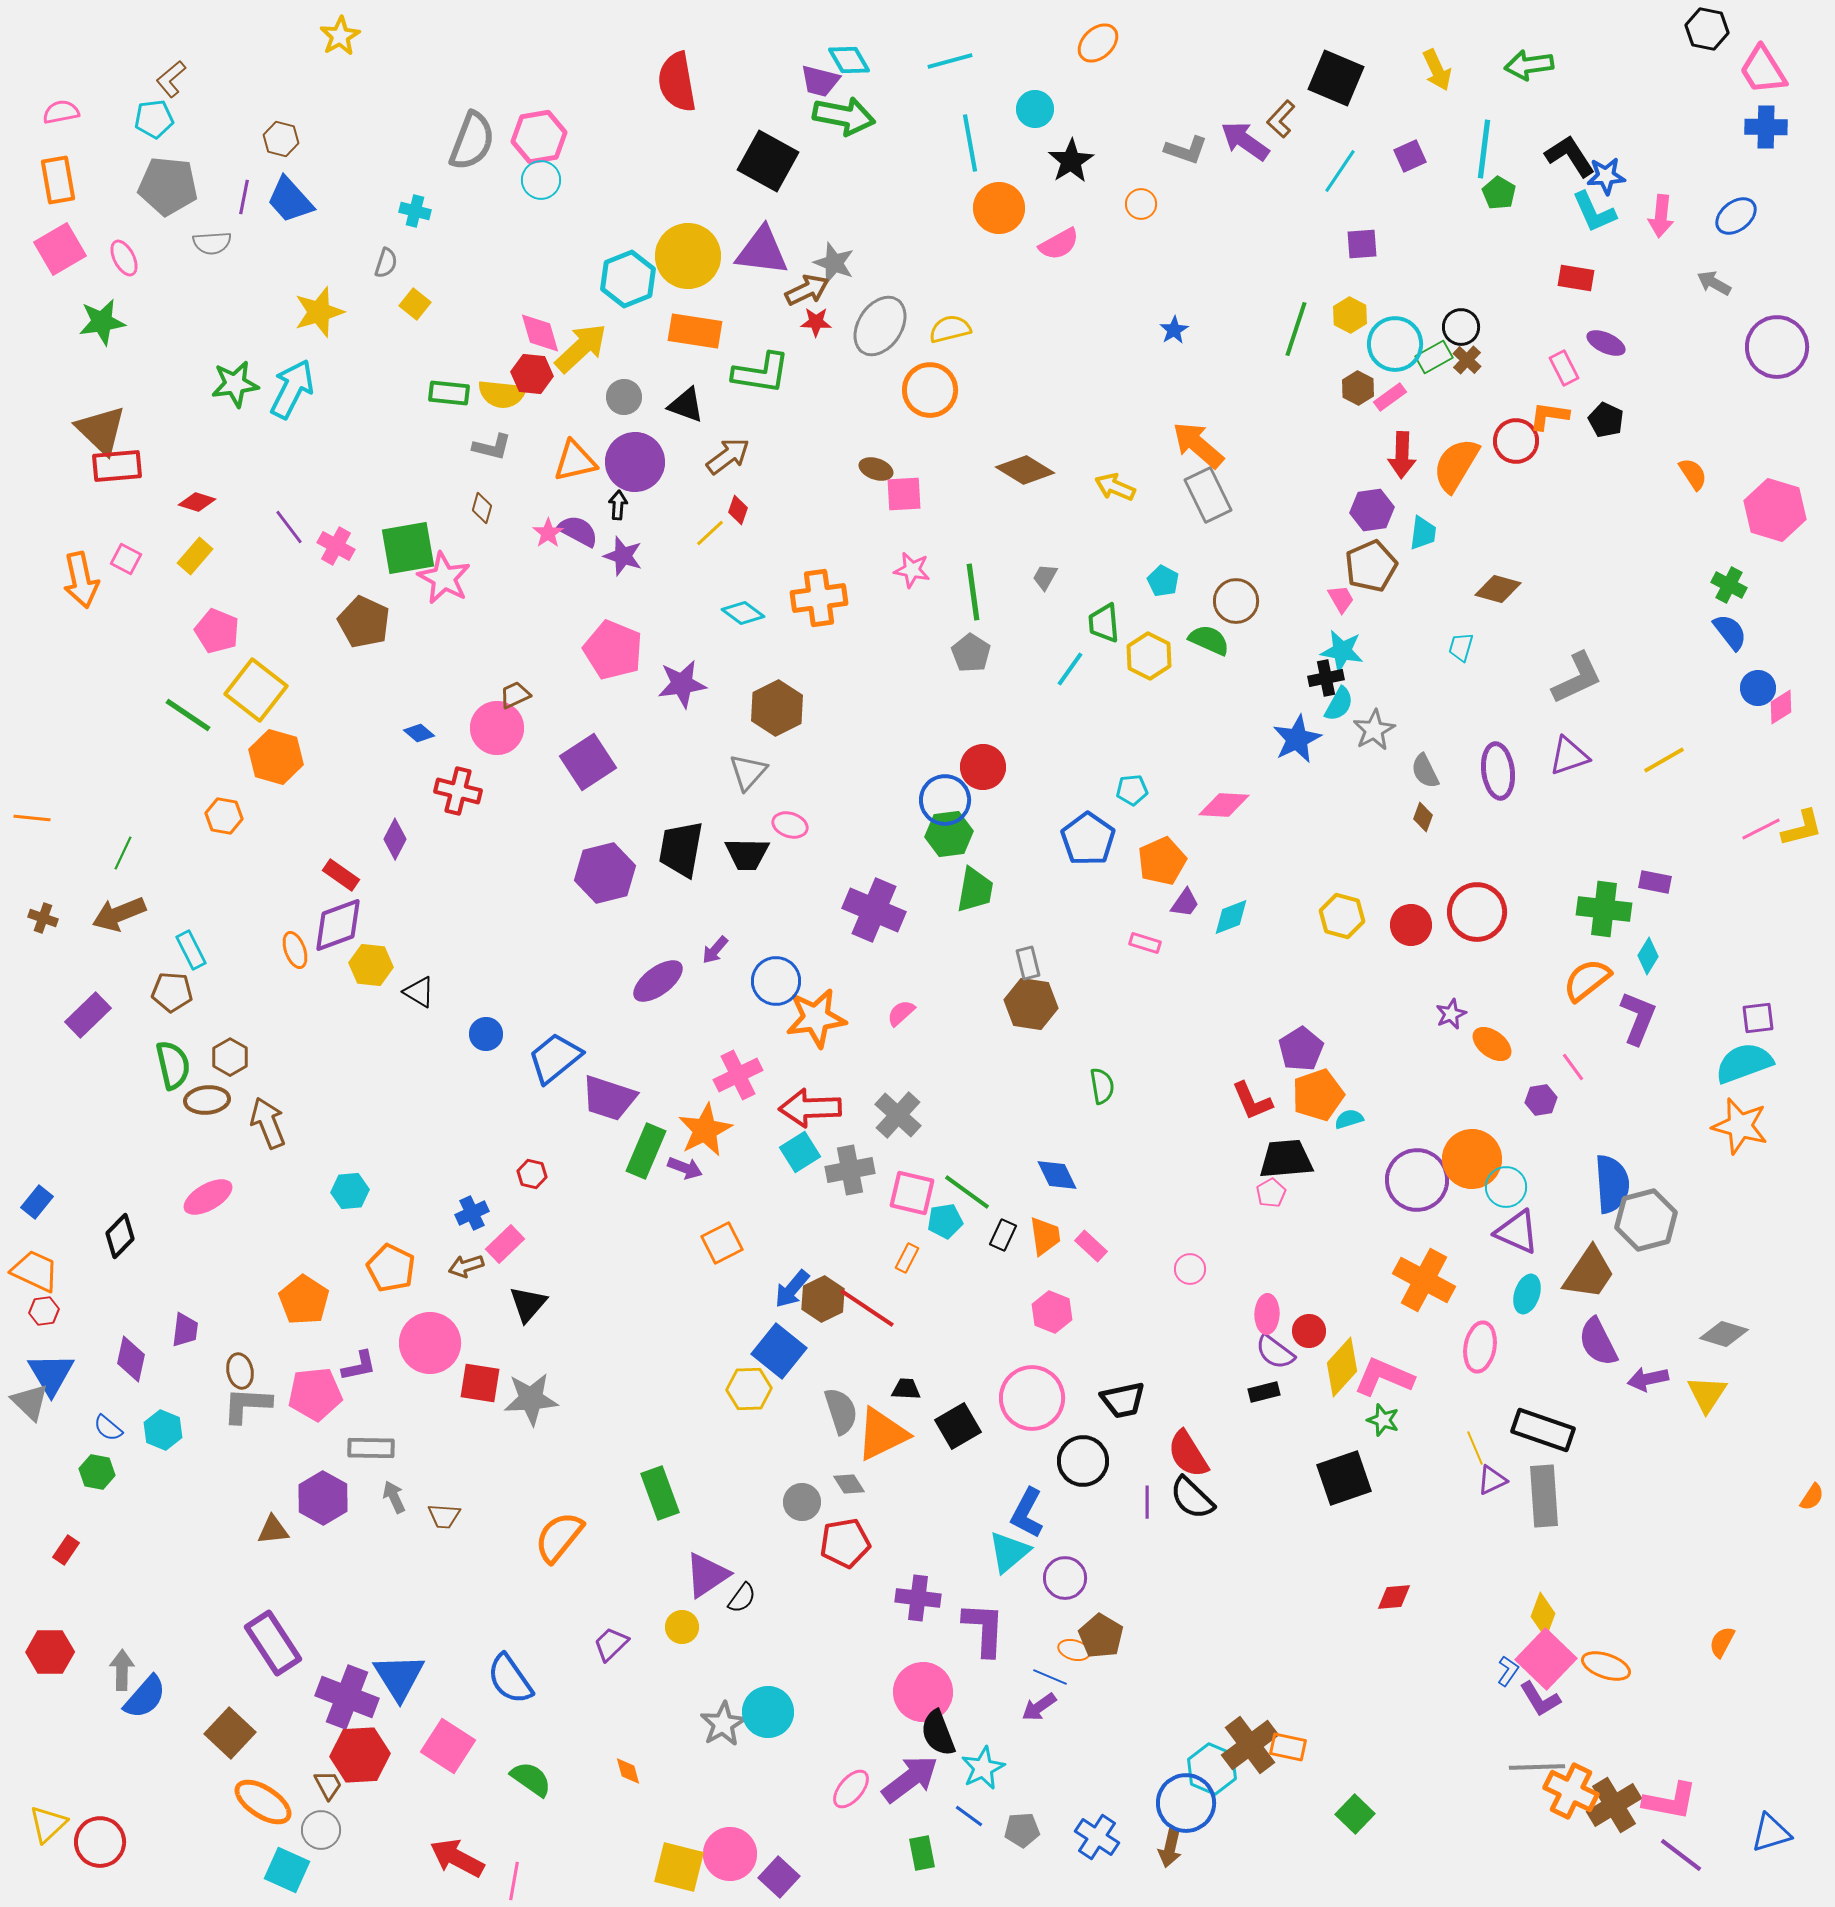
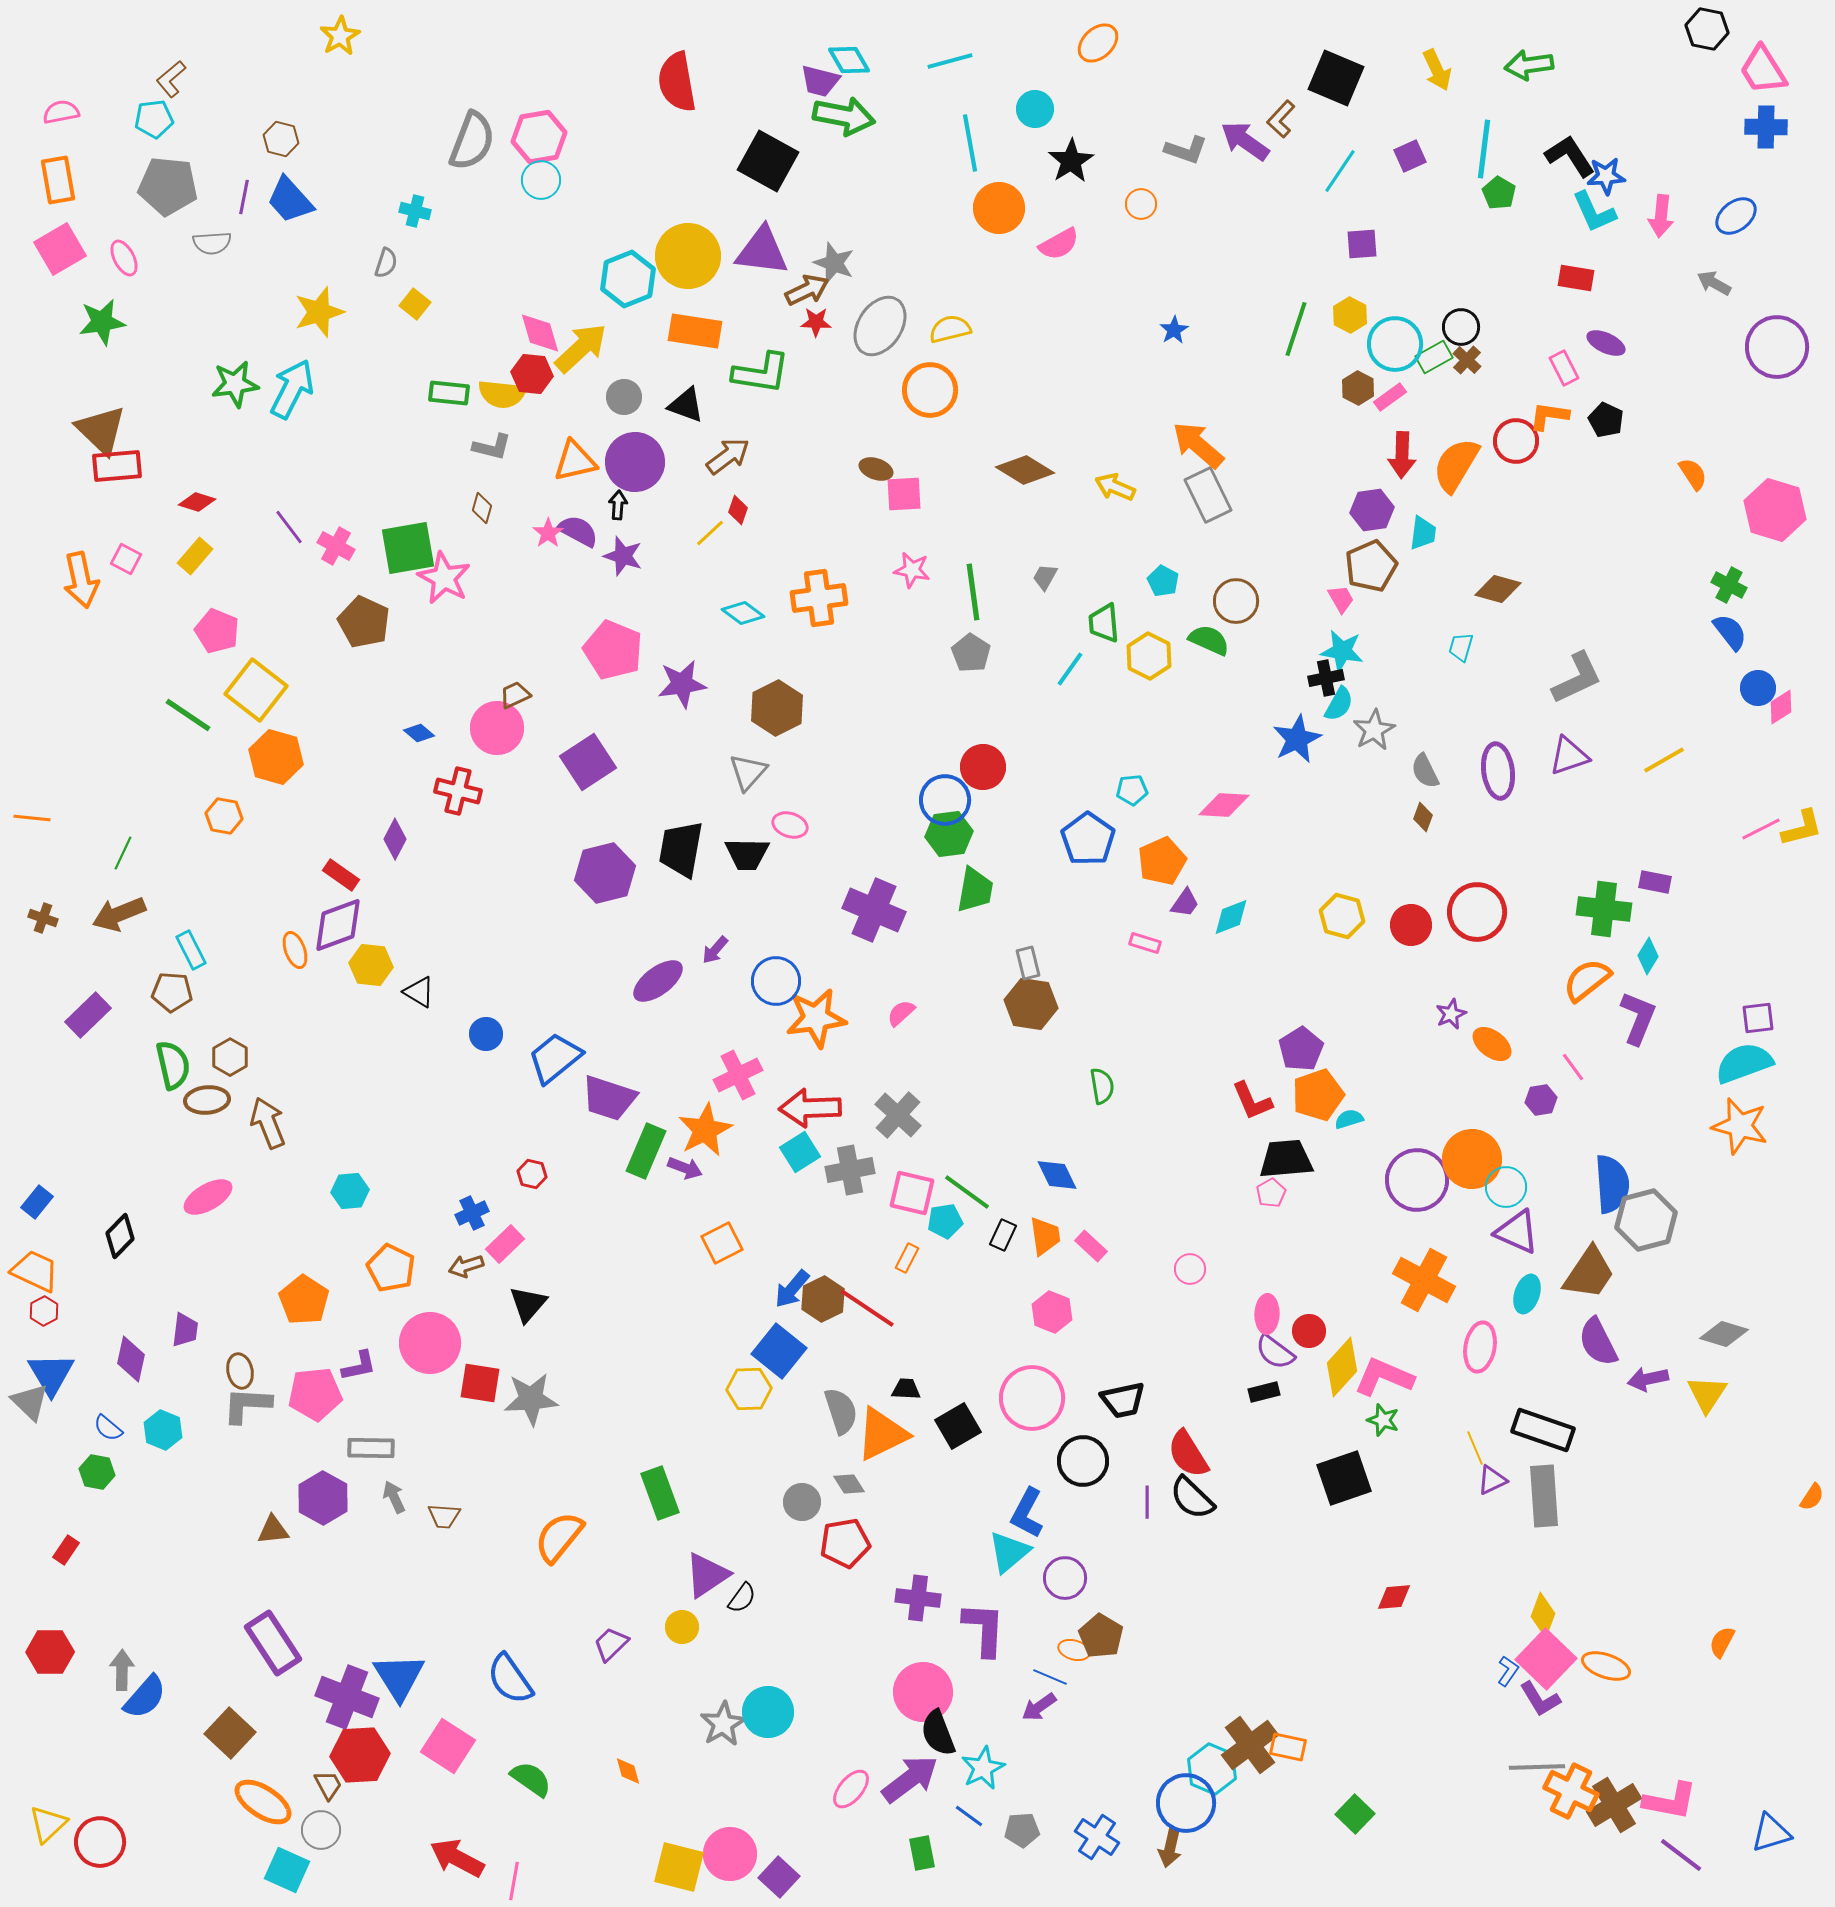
red hexagon at (44, 1311): rotated 20 degrees counterclockwise
